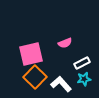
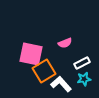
pink square: rotated 25 degrees clockwise
orange square: moved 9 px right, 6 px up; rotated 15 degrees clockwise
